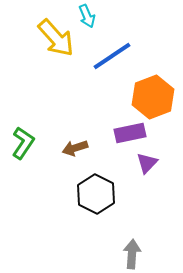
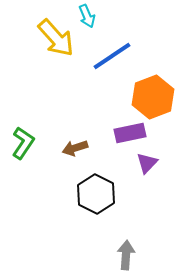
gray arrow: moved 6 px left, 1 px down
